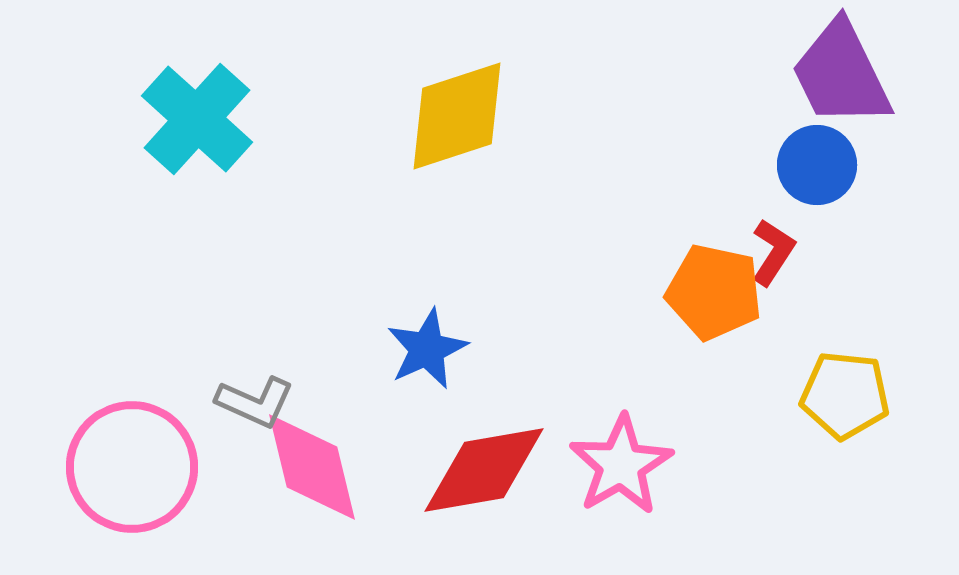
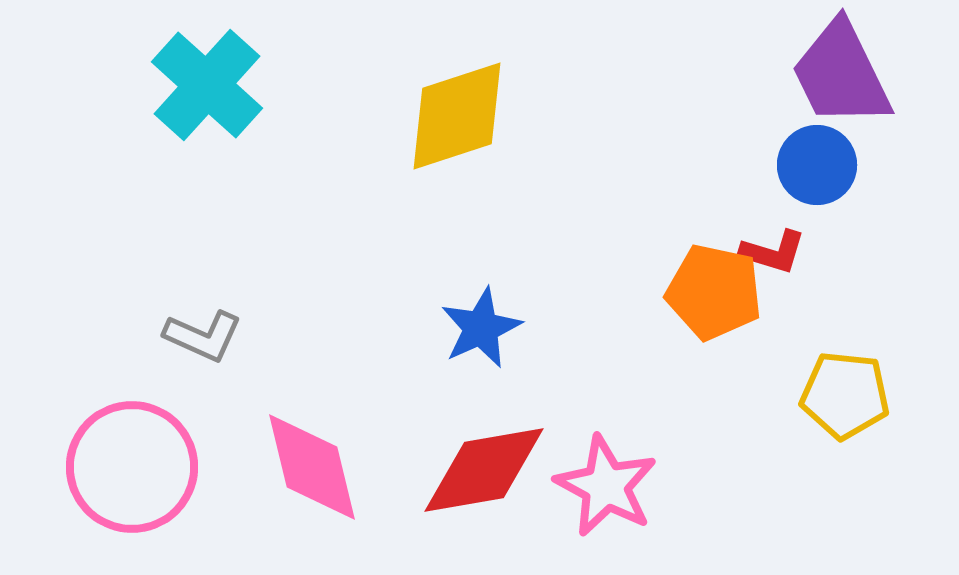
cyan cross: moved 10 px right, 34 px up
red L-shape: rotated 74 degrees clockwise
blue star: moved 54 px right, 21 px up
gray L-shape: moved 52 px left, 66 px up
pink star: moved 15 px left, 21 px down; rotated 14 degrees counterclockwise
